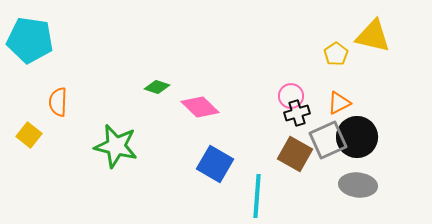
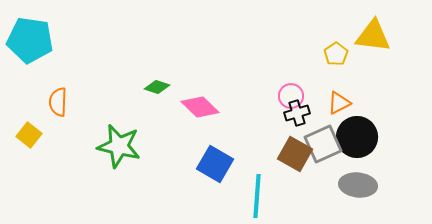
yellow triangle: rotated 6 degrees counterclockwise
gray square: moved 5 px left, 4 px down
green star: moved 3 px right
